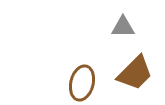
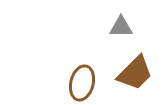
gray triangle: moved 2 px left
